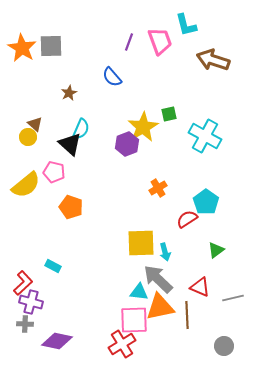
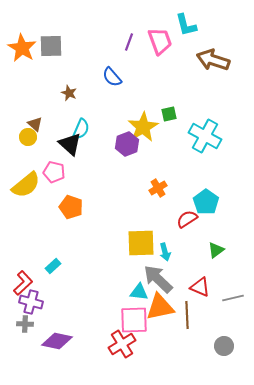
brown star: rotated 21 degrees counterclockwise
cyan rectangle: rotated 70 degrees counterclockwise
